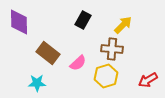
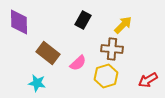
cyan star: rotated 12 degrees clockwise
